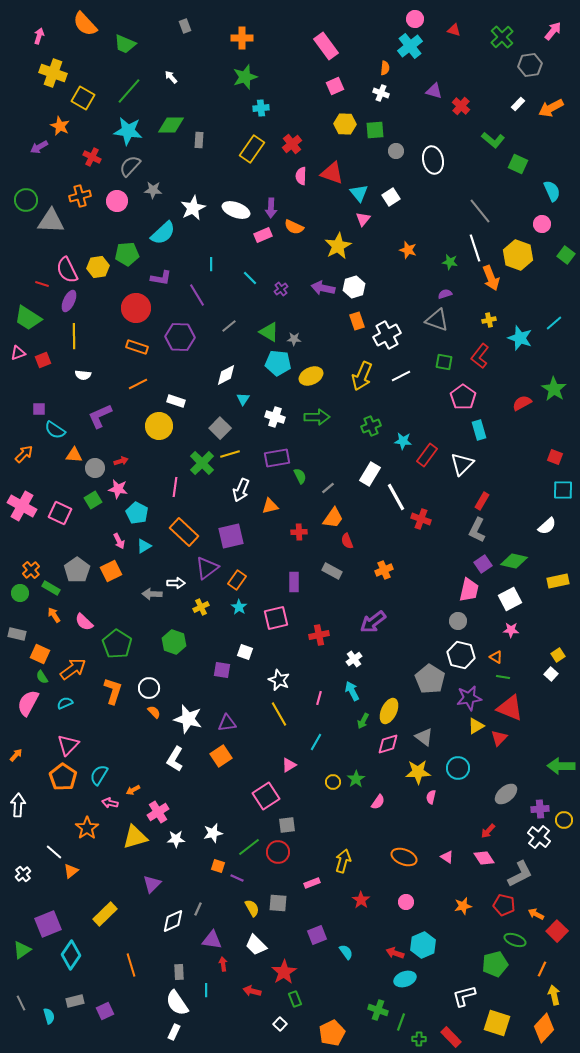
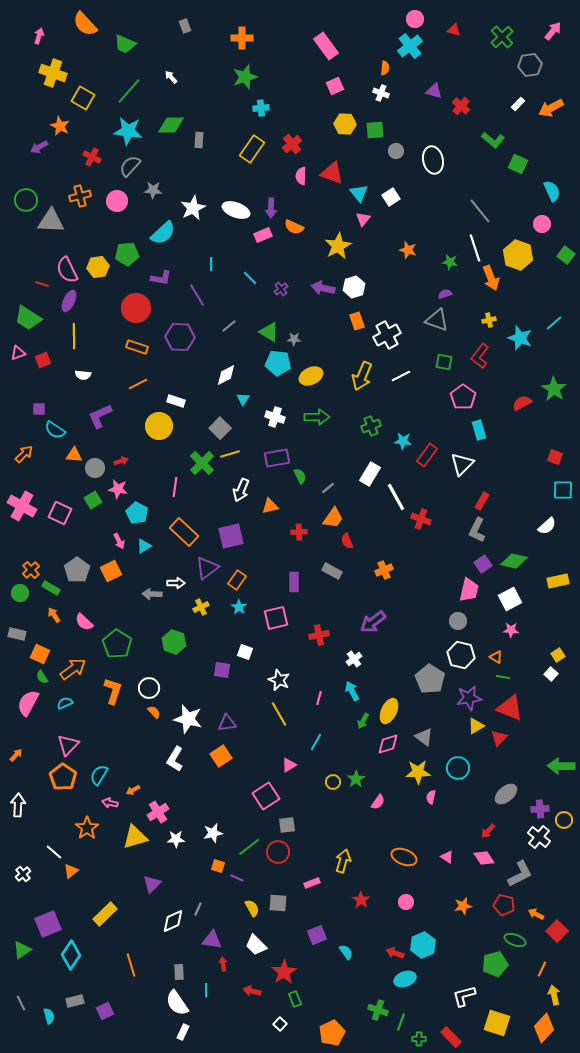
white rectangle at (174, 1032): moved 9 px right
